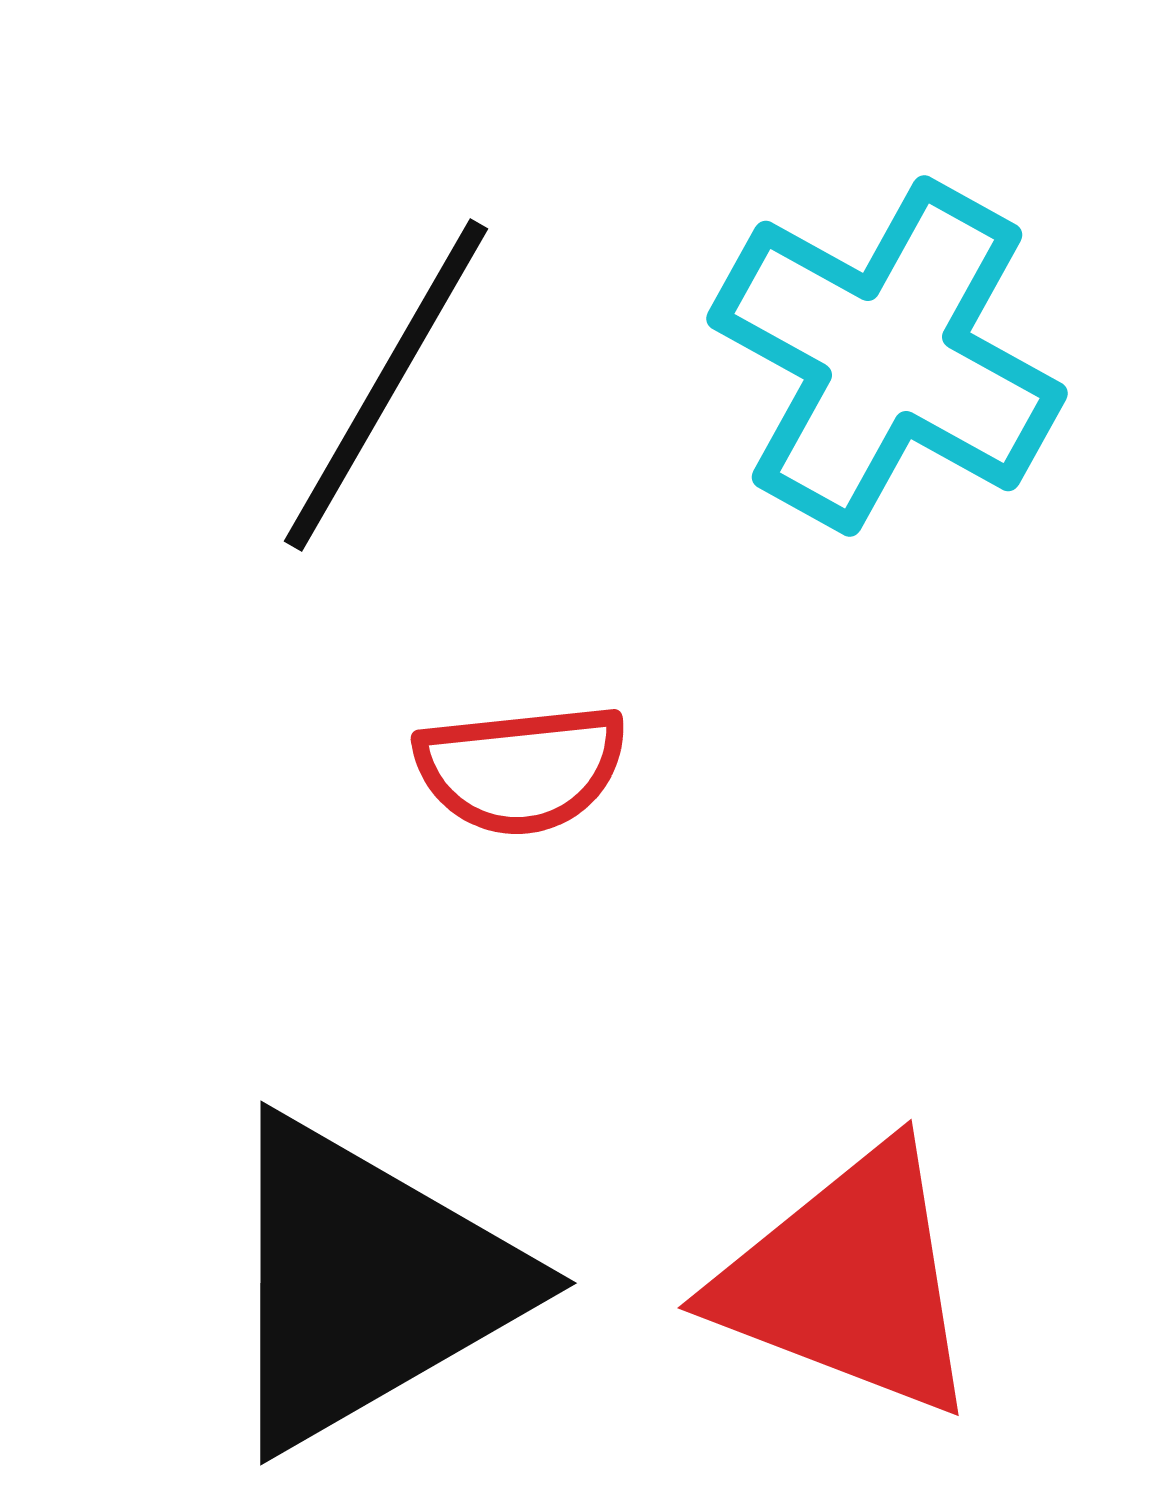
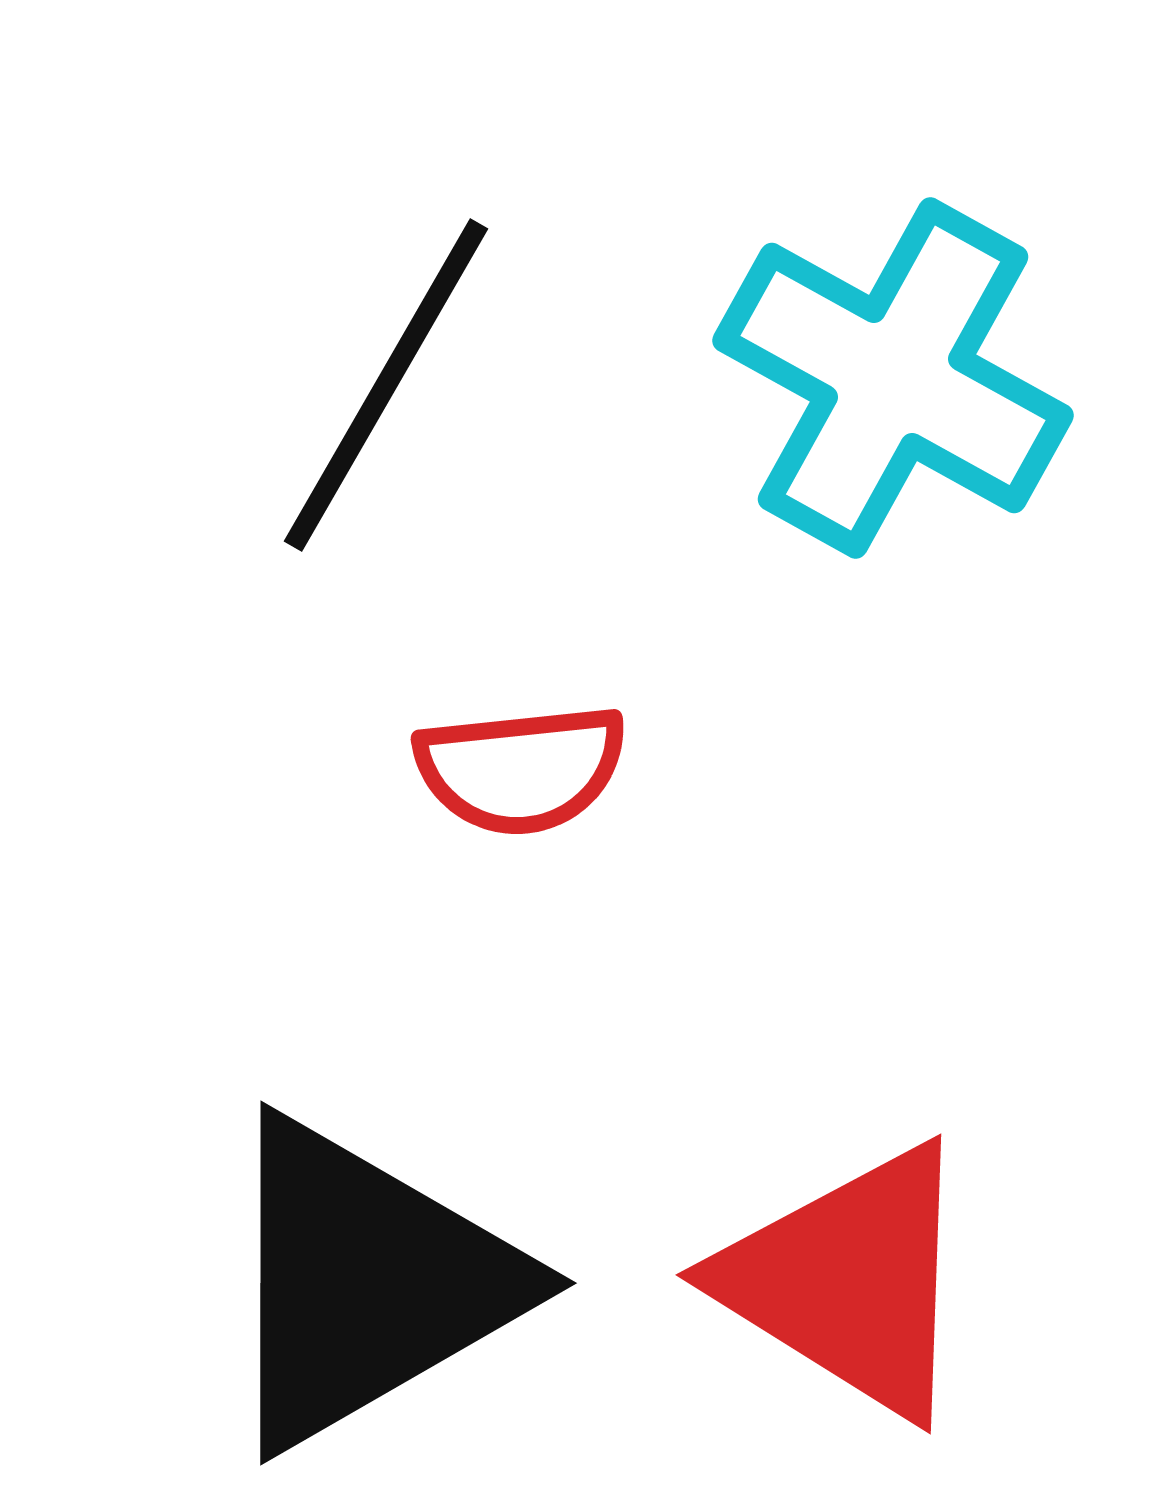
cyan cross: moved 6 px right, 22 px down
red triangle: rotated 11 degrees clockwise
